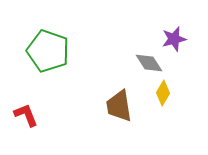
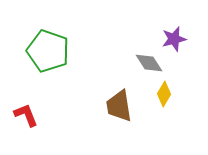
yellow diamond: moved 1 px right, 1 px down
